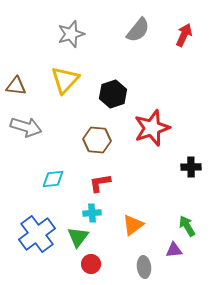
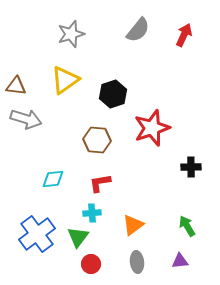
yellow triangle: rotated 12 degrees clockwise
gray arrow: moved 8 px up
purple triangle: moved 6 px right, 11 px down
gray ellipse: moved 7 px left, 5 px up
